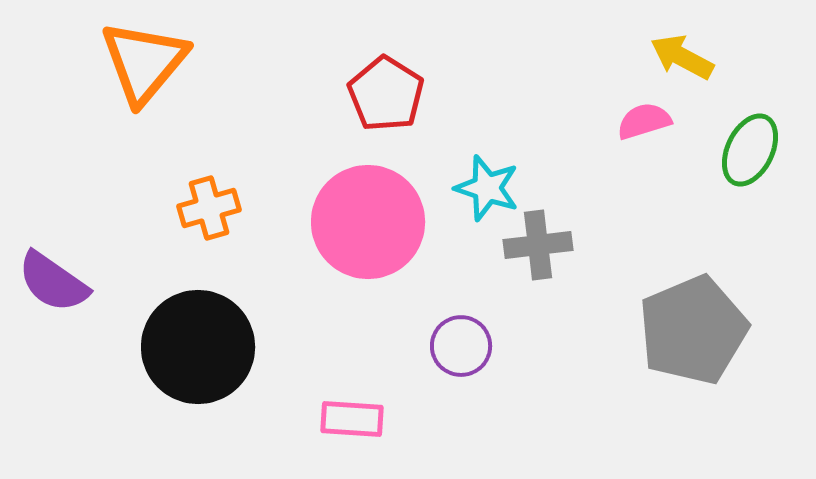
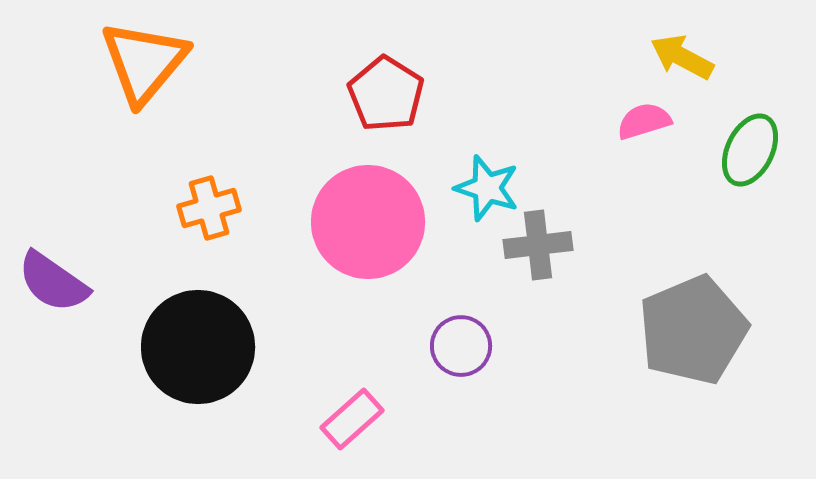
pink rectangle: rotated 46 degrees counterclockwise
